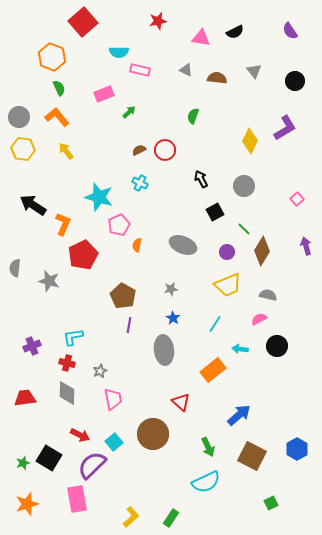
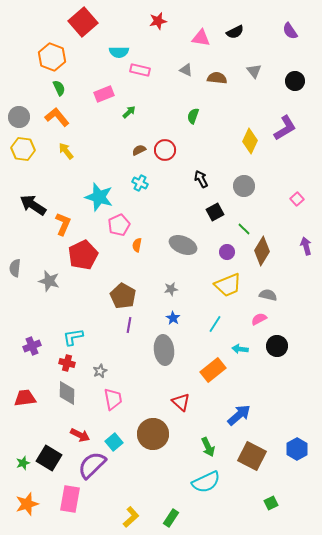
pink rectangle at (77, 499): moved 7 px left; rotated 20 degrees clockwise
